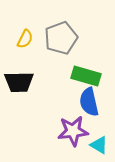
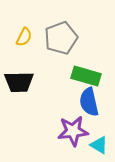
yellow semicircle: moved 1 px left, 2 px up
